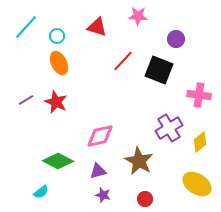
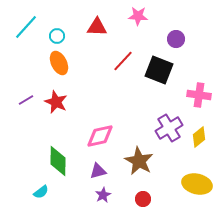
red triangle: rotated 15 degrees counterclockwise
yellow diamond: moved 1 px left, 5 px up
green diamond: rotated 64 degrees clockwise
yellow ellipse: rotated 20 degrees counterclockwise
purple star: rotated 28 degrees clockwise
red circle: moved 2 px left
